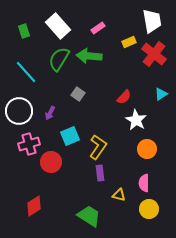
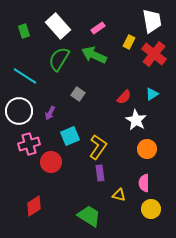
yellow rectangle: rotated 40 degrees counterclockwise
green arrow: moved 5 px right, 1 px up; rotated 20 degrees clockwise
cyan line: moved 1 px left, 4 px down; rotated 15 degrees counterclockwise
cyan triangle: moved 9 px left
yellow circle: moved 2 px right
